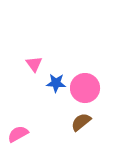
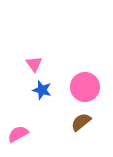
blue star: moved 14 px left, 7 px down; rotated 12 degrees clockwise
pink circle: moved 1 px up
